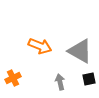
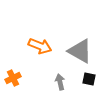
black square: rotated 24 degrees clockwise
